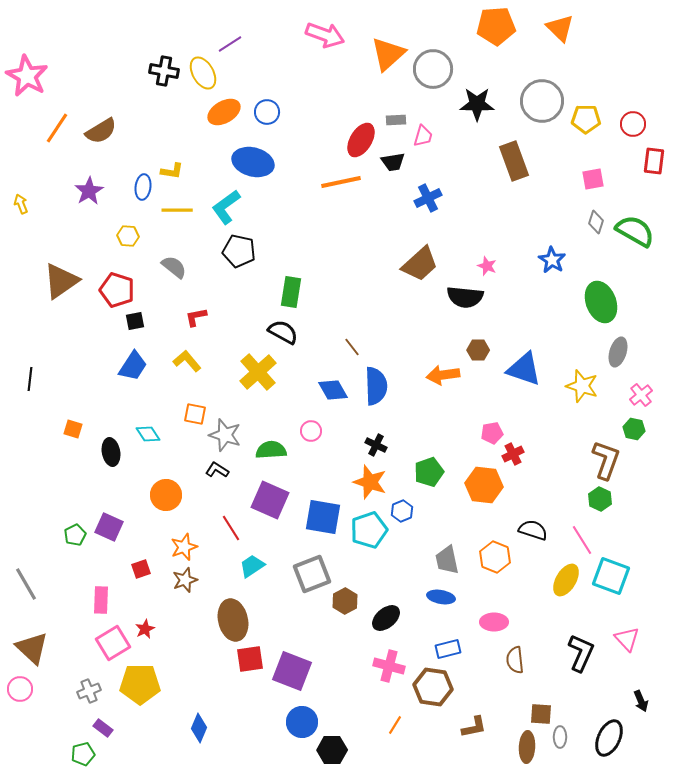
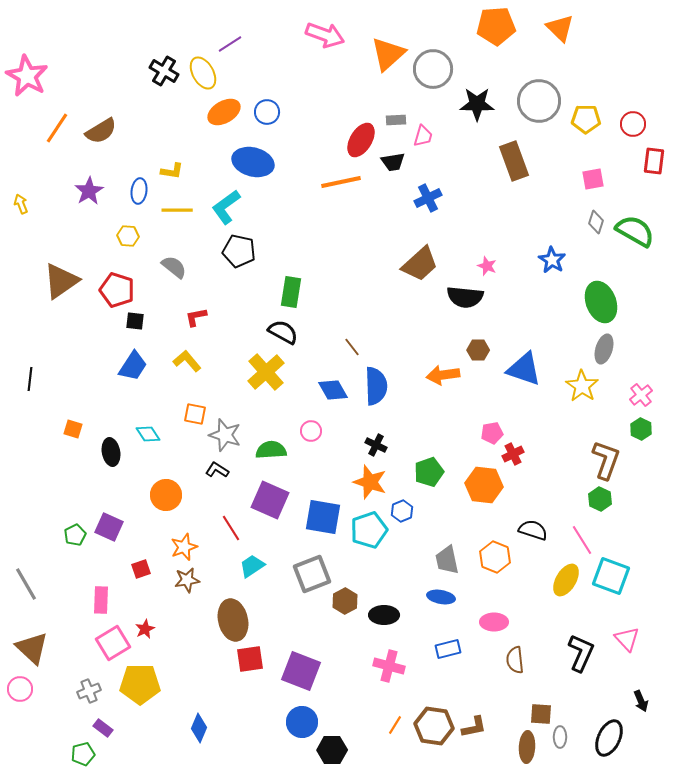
black cross at (164, 71): rotated 20 degrees clockwise
gray circle at (542, 101): moved 3 px left
blue ellipse at (143, 187): moved 4 px left, 4 px down
black square at (135, 321): rotated 18 degrees clockwise
gray ellipse at (618, 352): moved 14 px left, 3 px up
yellow cross at (258, 372): moved 8 px right
yellow star at (582, 386): rotated 16 degrees clockwise
green hexagon at (634, 429): moved 7 px right; rotated 15 degrees clockwise
brown star at (185, 580): moved 2 px right; rotated 10 degrees clockwise
black ellipse at (386, 618): moved 2 px left, 3 px up; rotated 40 degrees clockwise
purple square at (292, 671): moved 9 px right
brown hexagon at (433, 687): moved 1 px right, 39 px down
